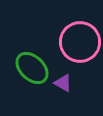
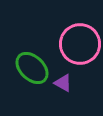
pink circle: moved 2 px down
